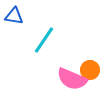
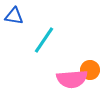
pink semicircle: rotated 28 degrees counterclockwise
